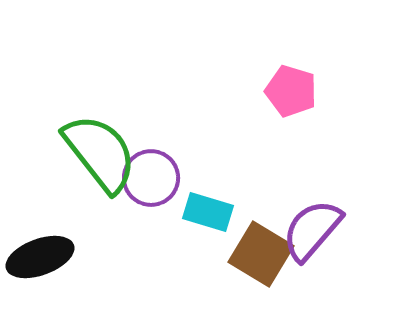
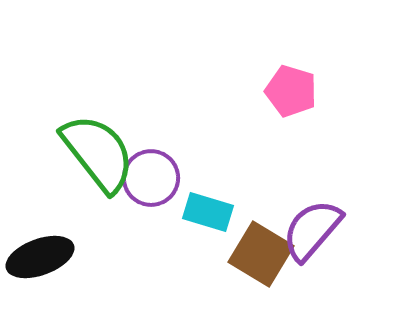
green semicircle: moved 2 px left
